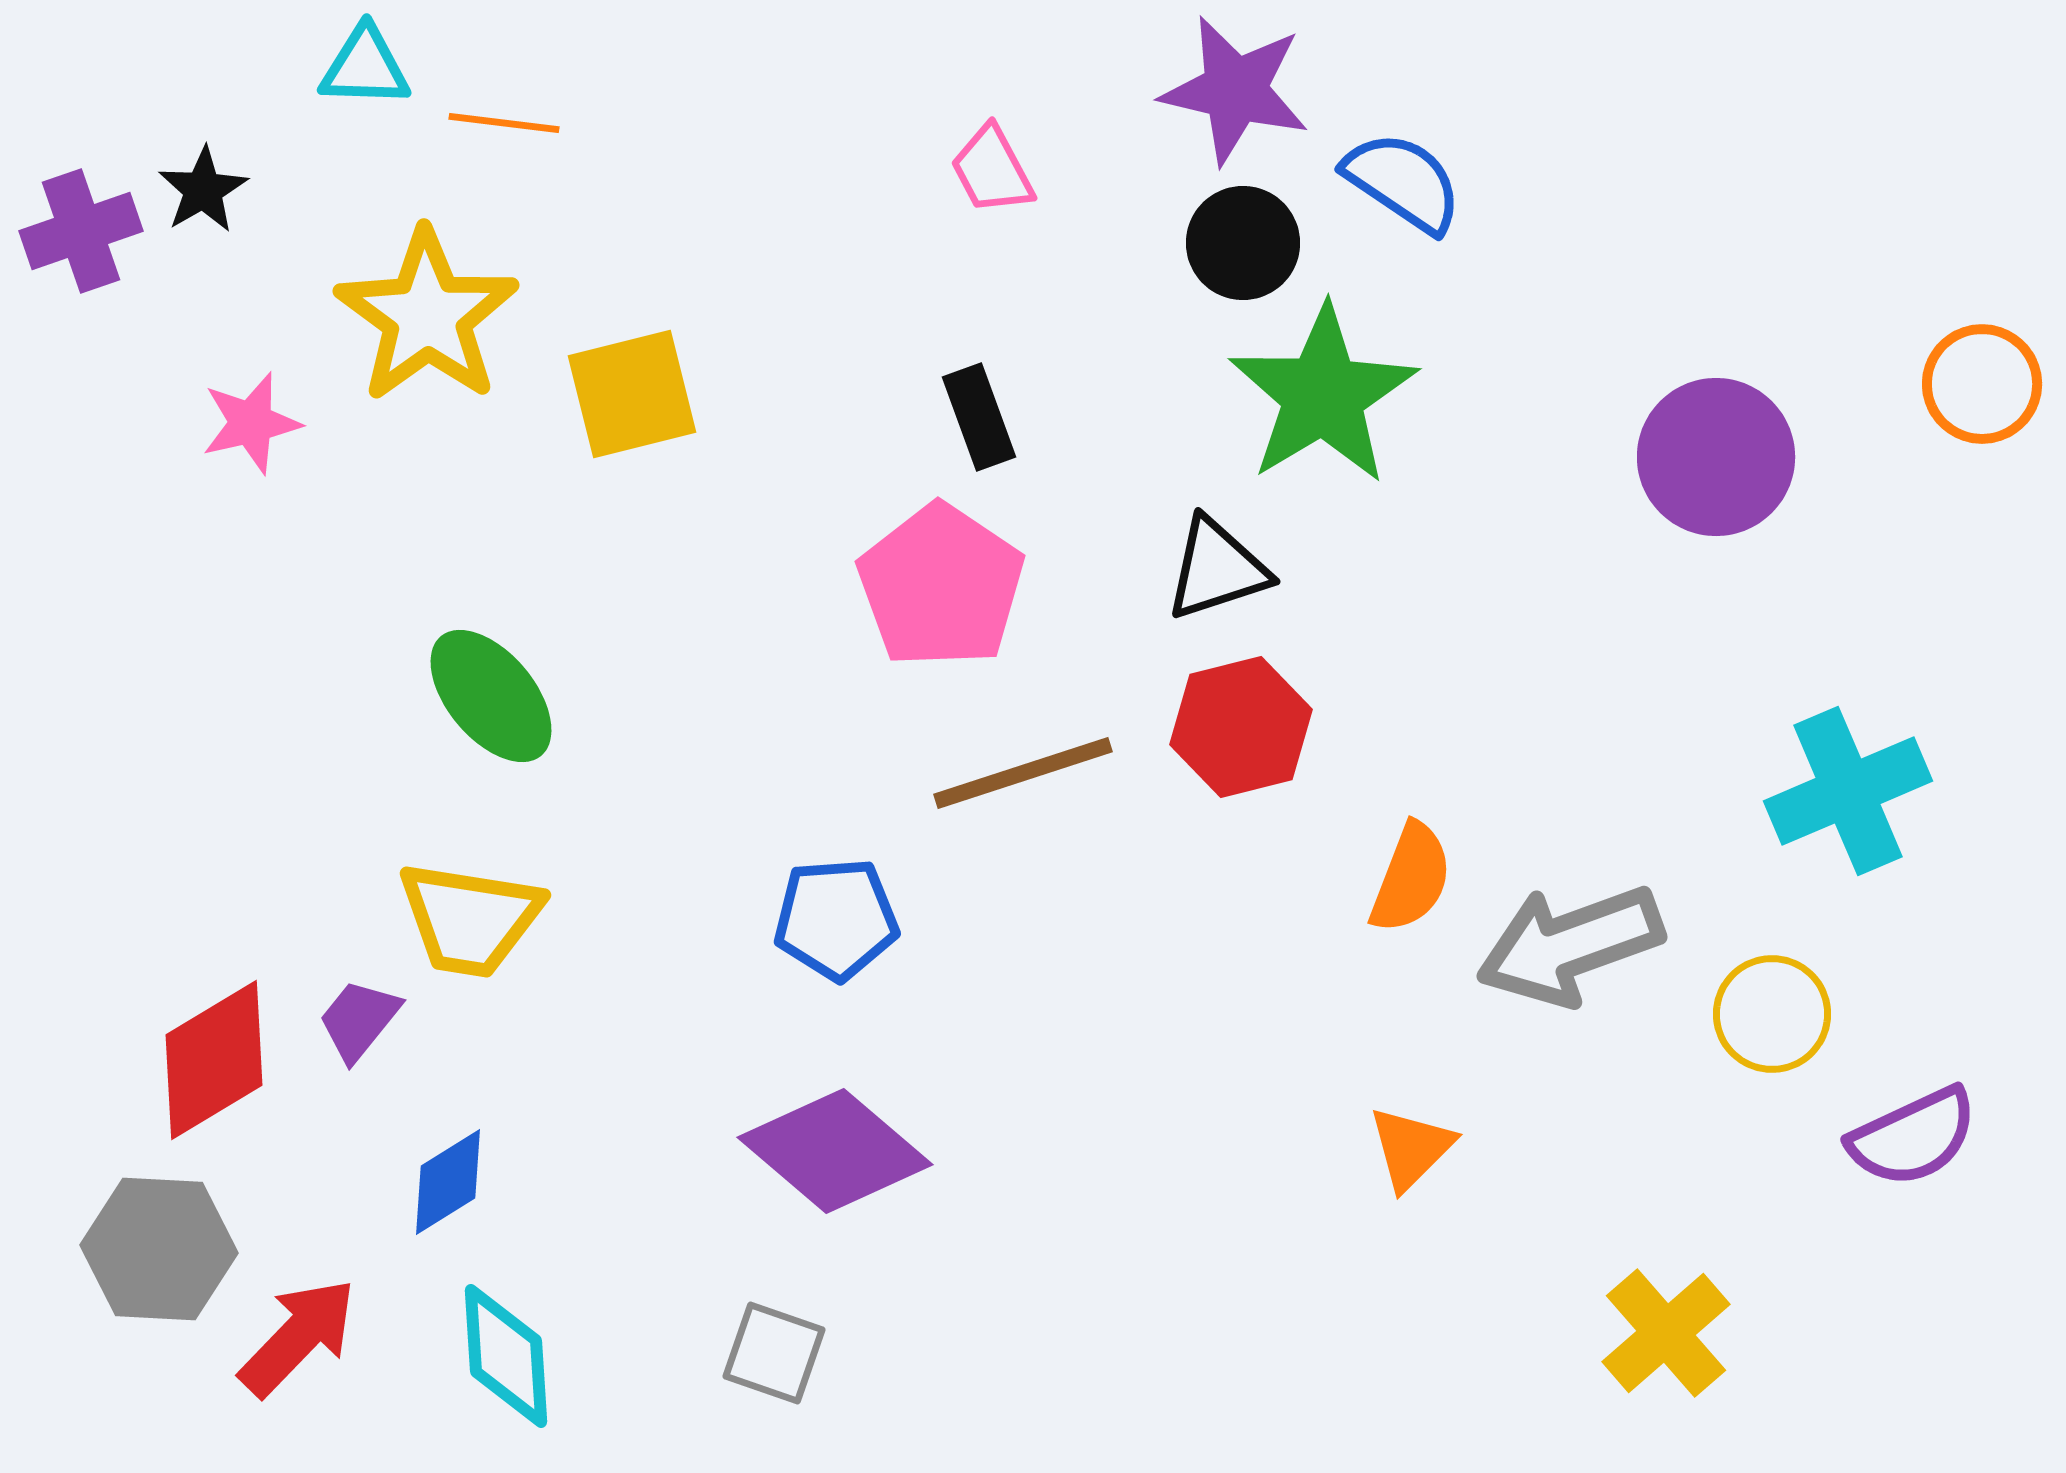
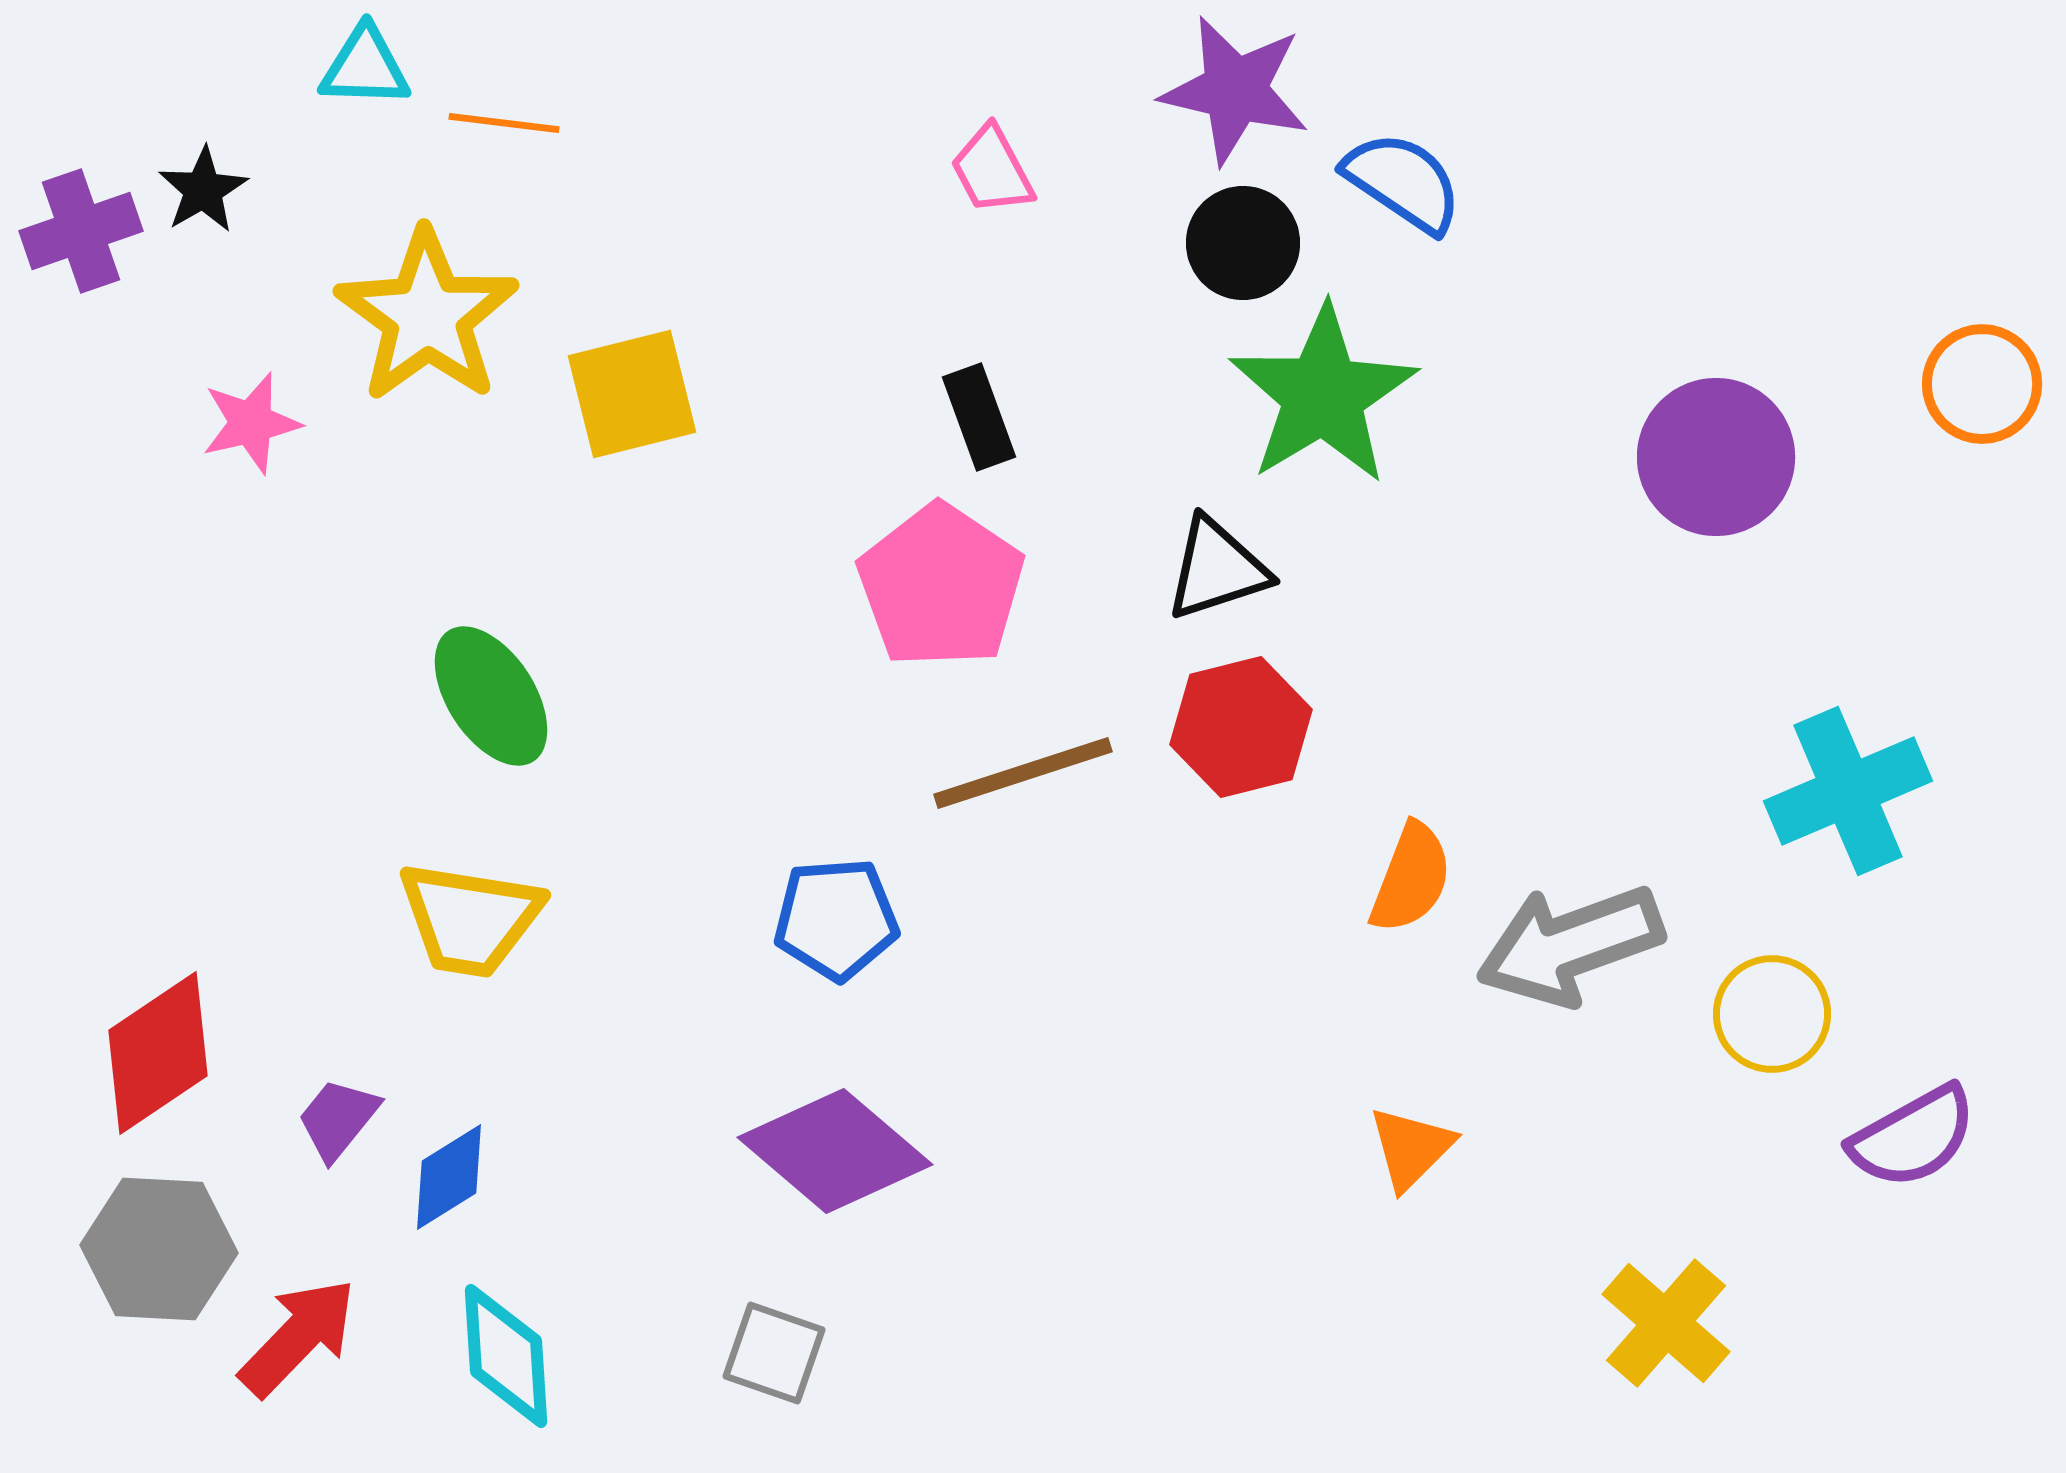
green ellipse: rotated 7 degrees clockwise
purple trapezoid: moved 21 px left, 99 px down
red diamond: moved 56 px left, 7 px up; rotated 3 degrees counterclockwise
purple semicircle: rotated 4 degrees counterclockwise
blue diamond: moved 1 px right, 5 px up
yellow cross: moved 10 px up; rotated 8 degrees counterclockwise
